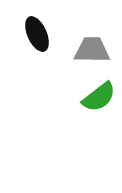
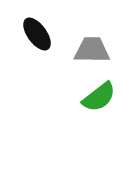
black ellipse: rotated 12 degrees counterclockwise
